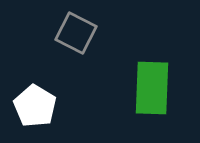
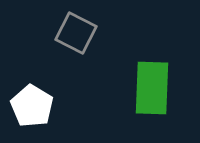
white pentagon: moved 3 px left
